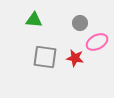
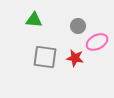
gray circle: moved 2 px left, 3 px down
